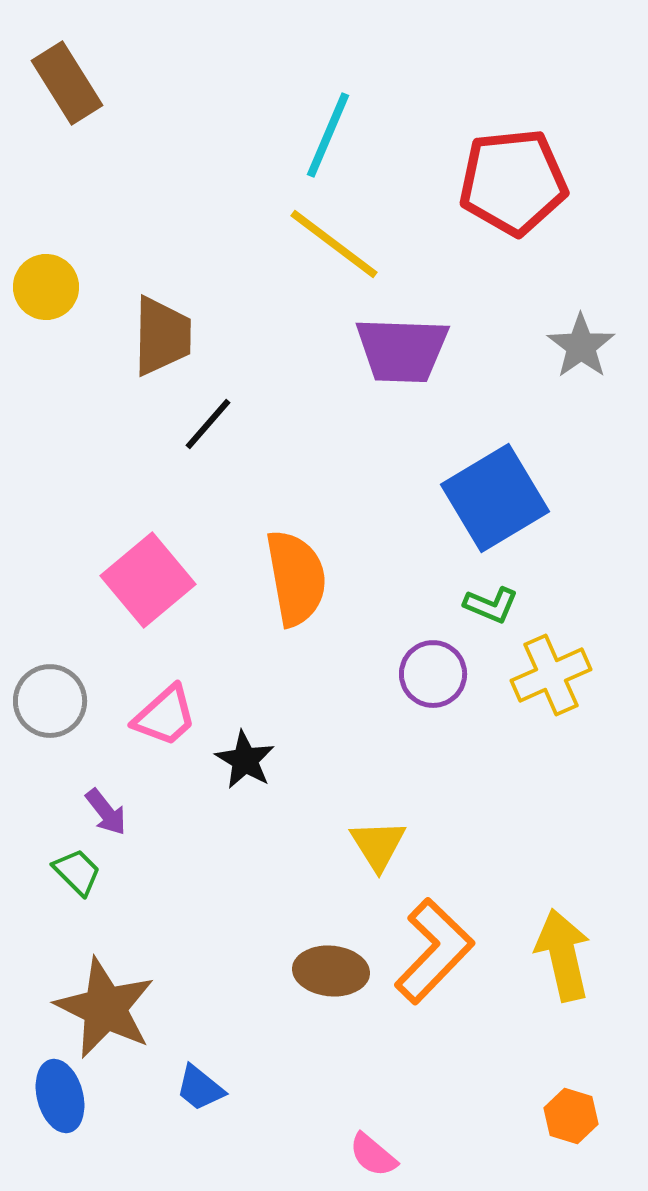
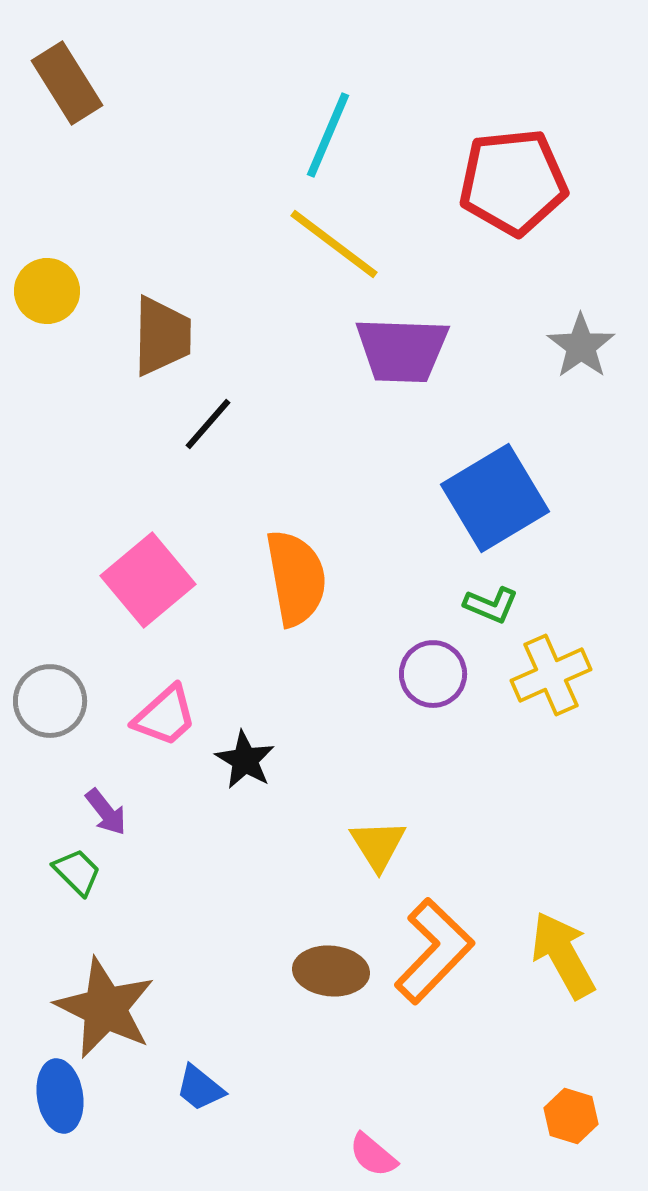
yellow circle: moved 1 px right, 4 px down
yellow arrow: rotated 16 degrees counterclockwise
blue ellipse: rotated 6 degrees clockwise
